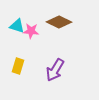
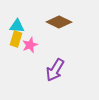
cyan triangle: rotated 14 degrees counterclockwise
pink star: moved 1 px left, 14 px down; rotated 28 degrees counterclockwise
yellow rectangle: moved 2 px left, 27 px up
